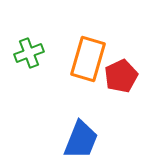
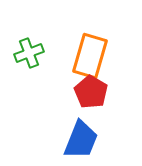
orange rectangle: moved 2 px right, 3 px up
red pentagon: moved 30 px left, 16 px down; rotated 16 degrees counterclockwise
